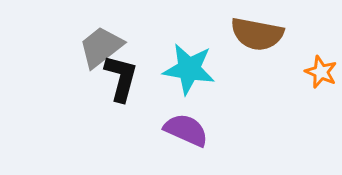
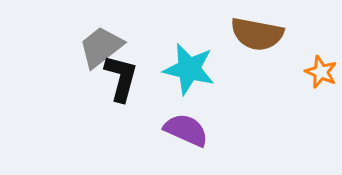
cyan star: rotated 4 degrees clockwise
